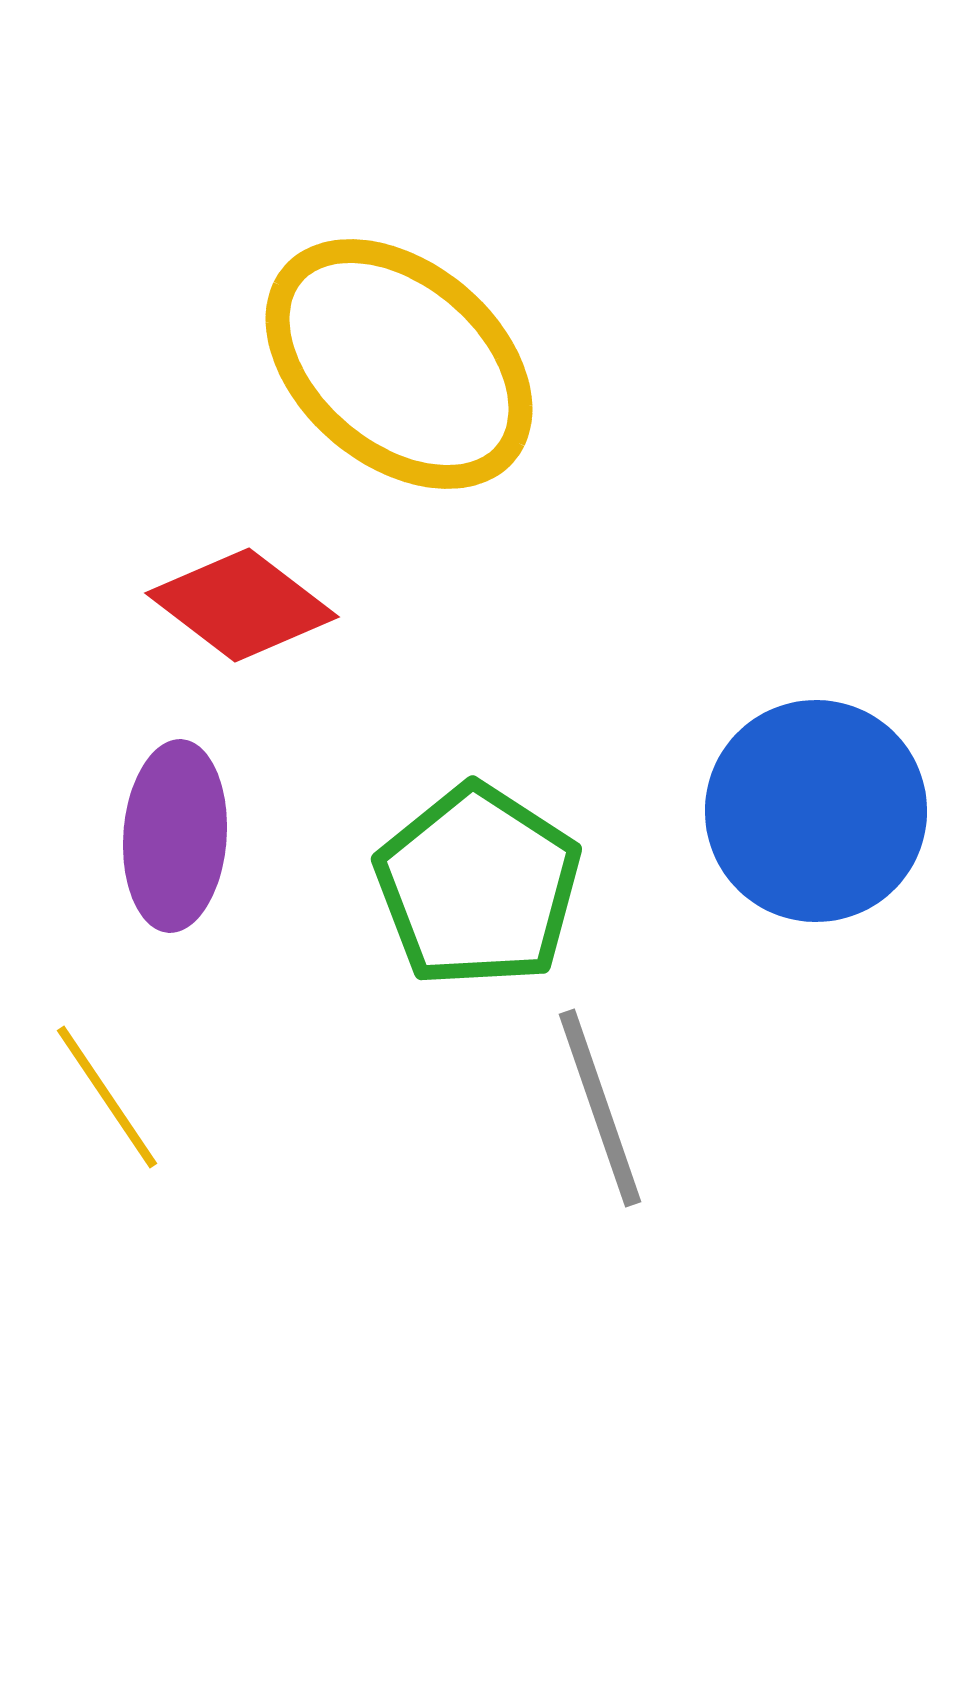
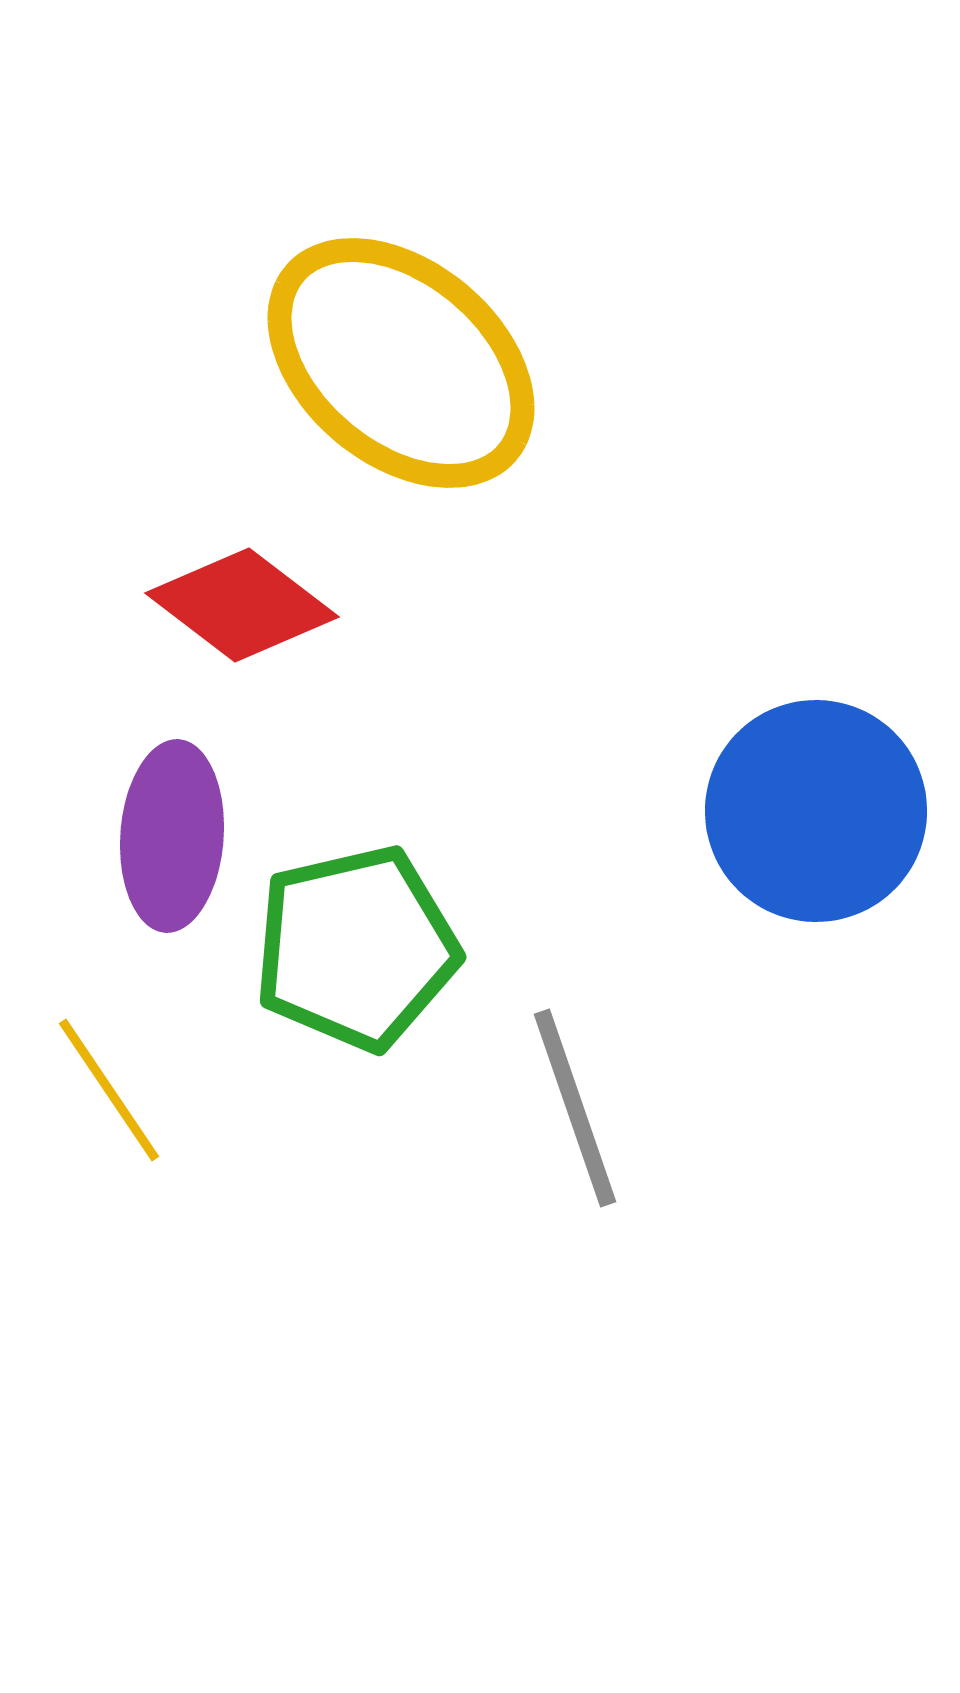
yellow ellipse: moved 2 px right, 1 px up
purple ellipse: moved 3 px left
green pentagon: moved 122 px left, 62 px down; rotated 26 degrees clockwise
yellow line: moved 2 px right, 7 px up
gray line: moved 25 px left
